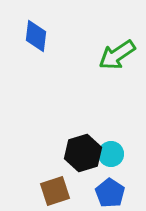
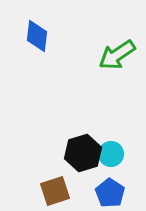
blue diamond: moved 1 px right
